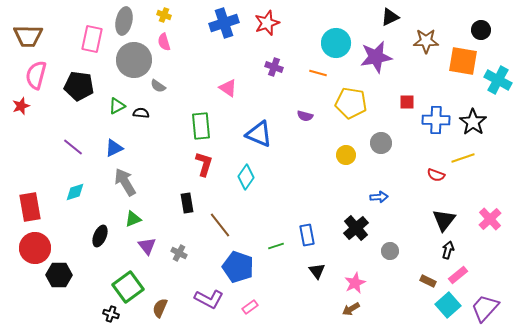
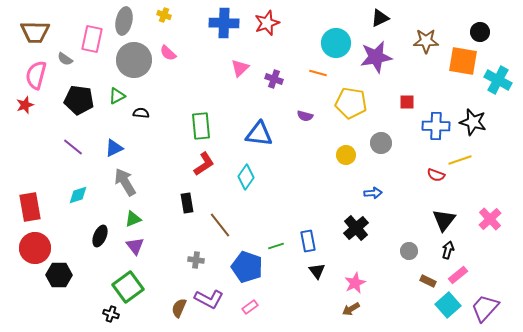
black triangle at (390, 17): moved 10 px left, 1 px down
blue cross at (224, 23): rotated 20 degrees clockwise
black circle at (481, 30): moved 1 px left, 2 px down
brown trapezoid at (28, 36): moved 7 px right, 4 px up
pink semicircle at (164, 42): moved 4 px right, 11 px down; rotated 30 degrees counterclockwise
purple cross at (274, 67): moved 12 px down
black pentagon at (79, 86): moved 14 px down
gray semicircle at (158, 86): moved 93 px left, 27 px up
pink triangle at (228, 88): moved 12 px right, 20 px up; rotated 42 degrees clockwise
red star at (21, 106): moved 4 px right, 1 px up
green triangle at (117, 106): moved 10 px up
blue cross at (436, 120): moved 6 px down
black star at (473, 122): rotated 20 degrees counterclockwise
blue triangle at (259, 134): rotated 16 degrees counterclockwise
yellow line at (463, 158): moved 3 px left, 2 px down
red L-shape at (204, 164): rotated 40 degrees clockwise
cyan diamond at (75, 192): moved 3 px right, 3 px down
blue arrow at (379, 197): moved 6 px left, 4 px up
blue rectangle at (307, 235): moved 1 px right, 6 px down
purple triangle at (147, 246): moved 12 px left
gray circle at (390, 251): moved 19 px right
gray cross at (179, 253): moved 17 px right, 7 px down; rotated 21 degrees counterclockwise
blue pentagon at (238, 267): moved 9 px right
brown semicircle at (160, 308): moved 19 px right
